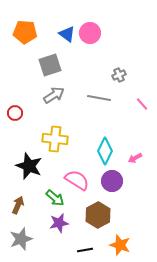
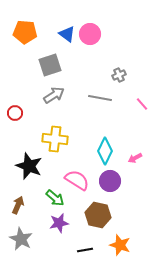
pink circle: moved 1 px down
gray line: moved 1 px right
purple circle: moved 2 px left
brown hexagon: rotated 20 degrees counterclockwise
gray star: rotated 25 degrees counterclockwise
